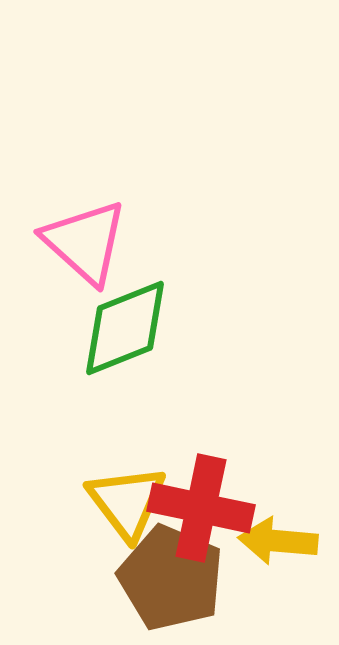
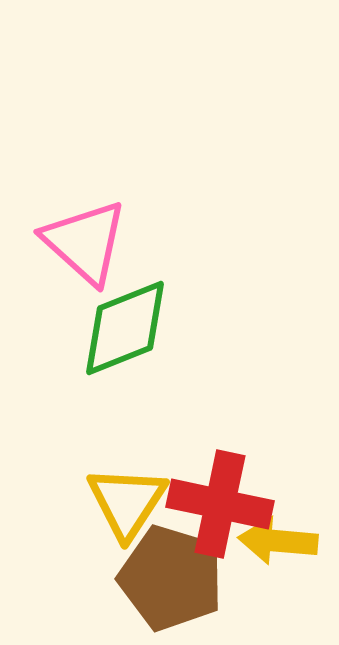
yellow triangle: rotated 10 degrees clockwise
red cross: moved 19 px right, 4 px up
brown pentagon: rotated 6 degrees counterclockwise
